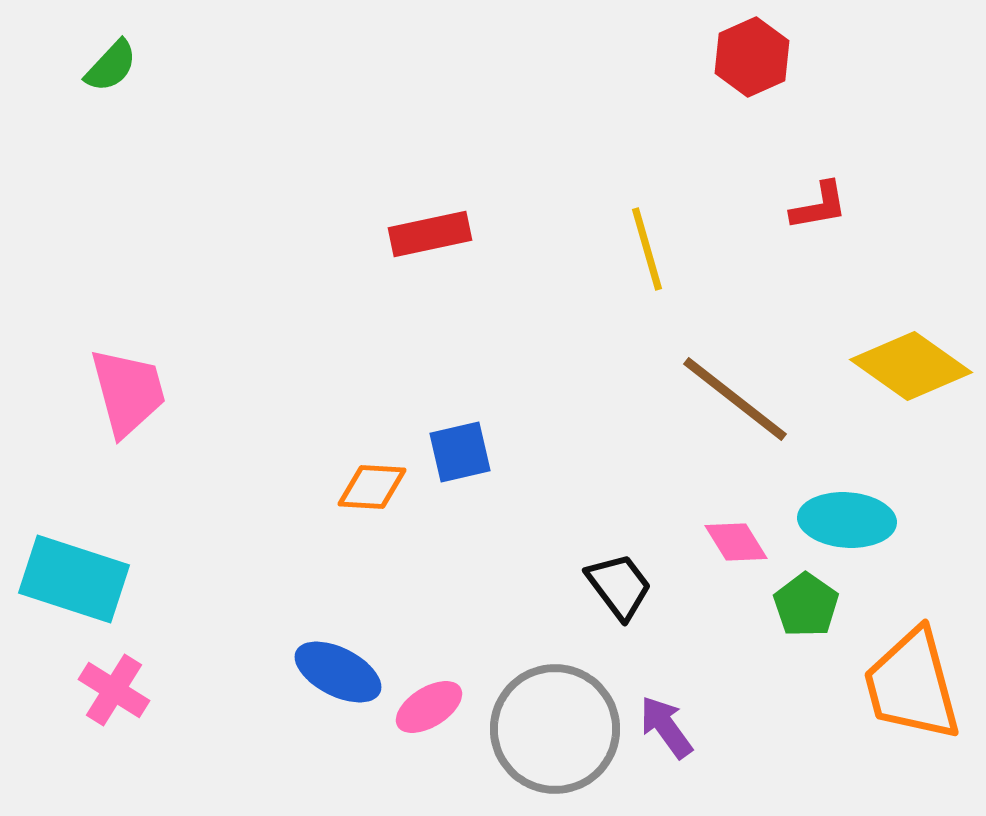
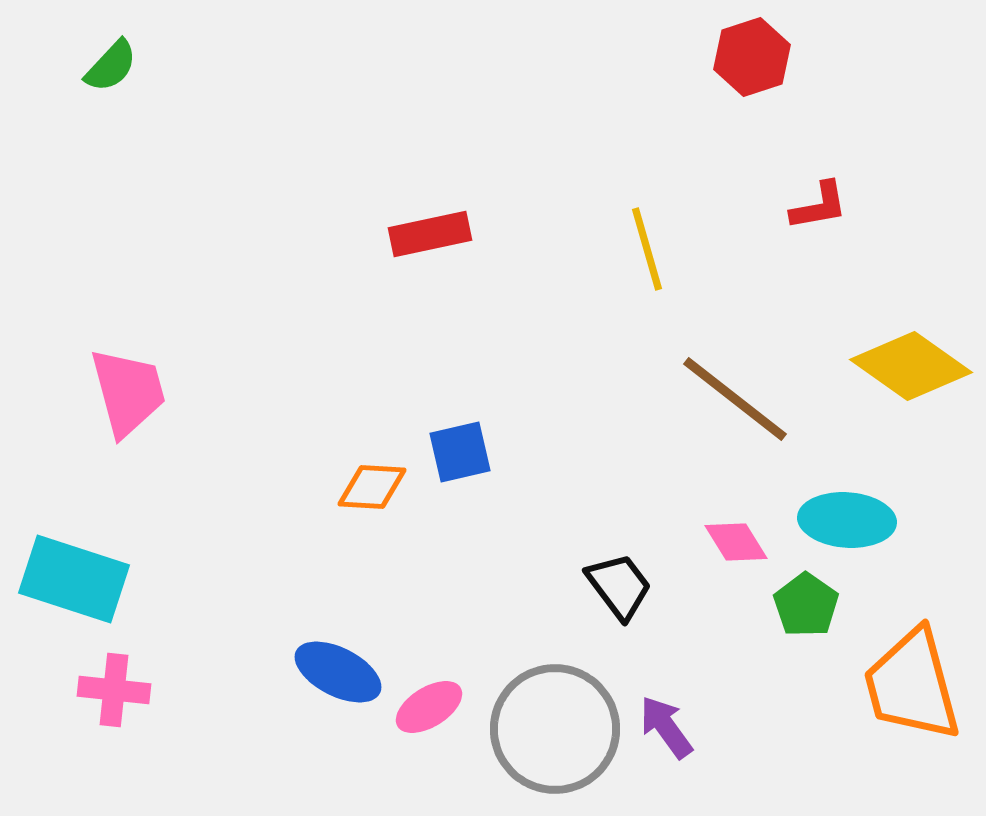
red hexagon: rotated 6 degrees clockwise
pink cross: rotated 26 degrees counterclockwise
